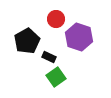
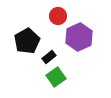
red circle: moved 2 px right, 3 px up
purple hexagon: rotated 16 degrees clockwise
black rectangle: rotated 64 degrees counterclockwise
